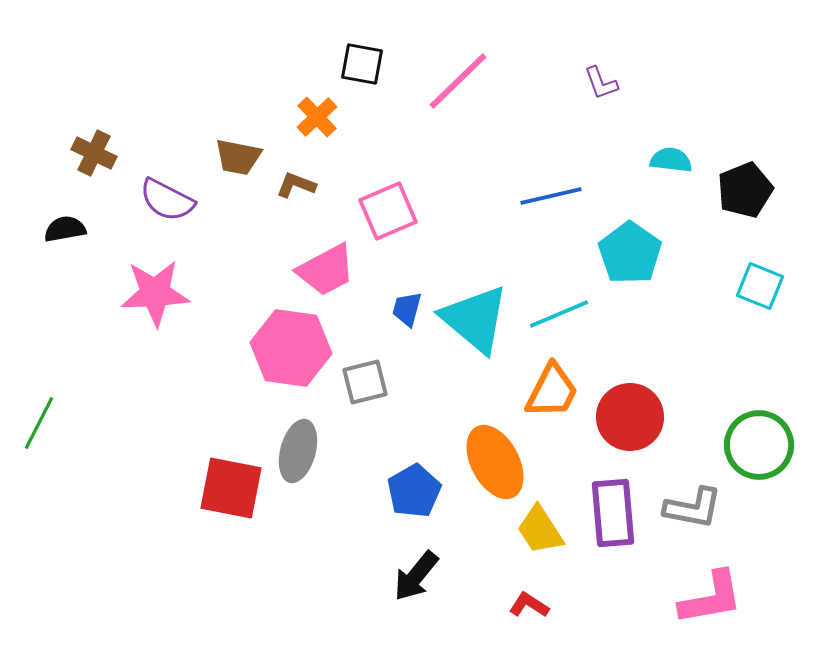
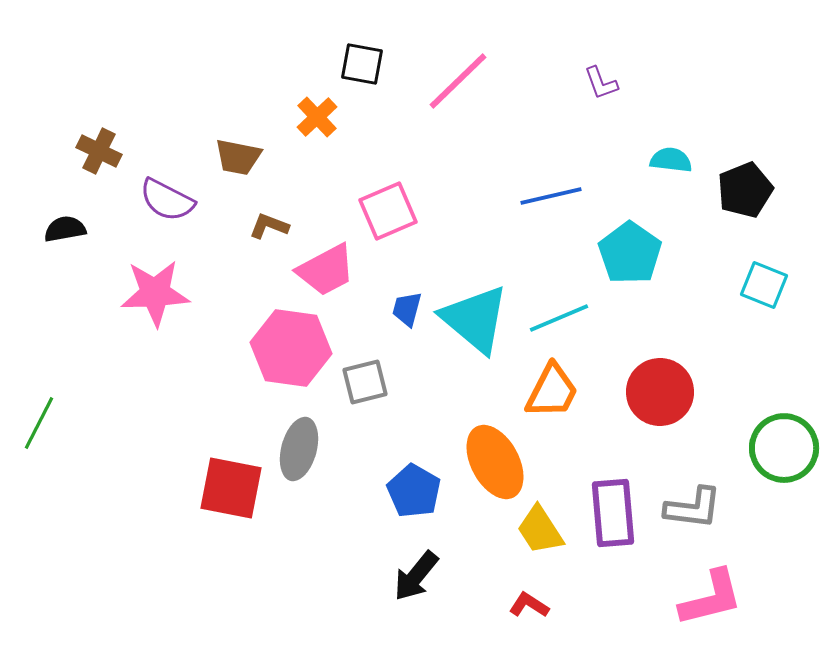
brown cross: moved 5 px right, 2 px up
brown L-shape: moved 27 px left, 41 px down
cyan square: moved 4 px right, 1 px up
cyan line: moved 4 px down
red circle: moved 30 px right, 25 px up
green circle: moved 25 px right, 3 px down
gray ellipse: moved 1 px right, 2 px up
blue pentagon: rotated 12 degrees counterclockwise
gray L-shape: rotated 4 degrees counterclockwise
pink L-shape: rotated 4 degrees counterclockwise
